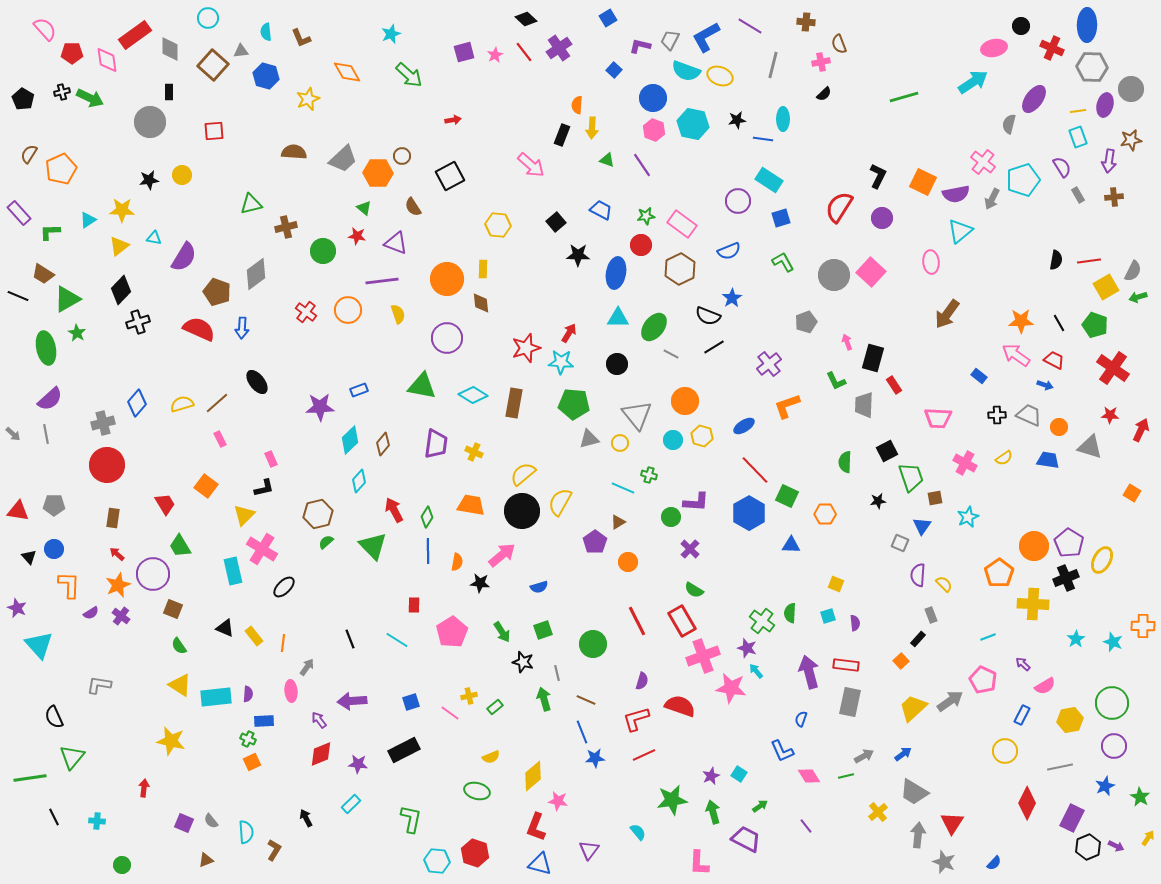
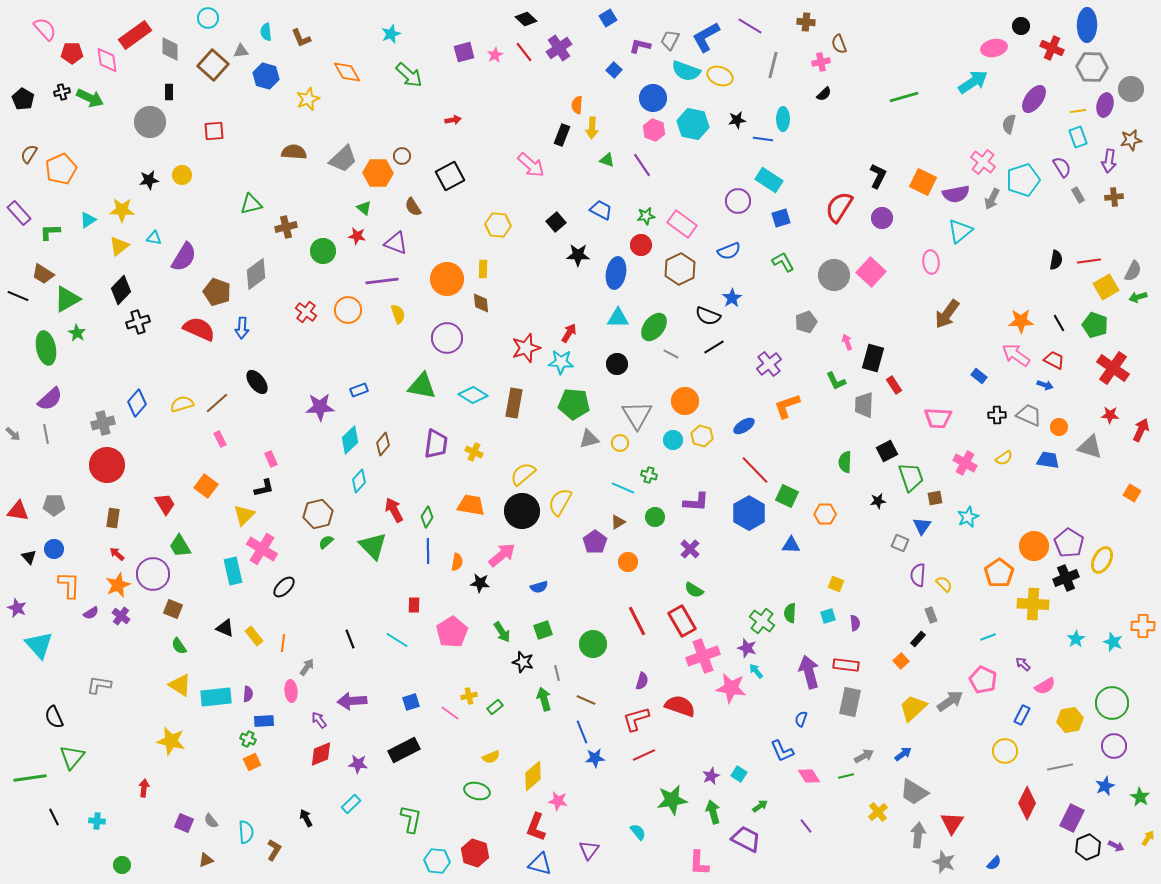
gray triangle at (637, 415): rotated 8 degrees clockwise
green circle at (671, 517): moved 16 px left
